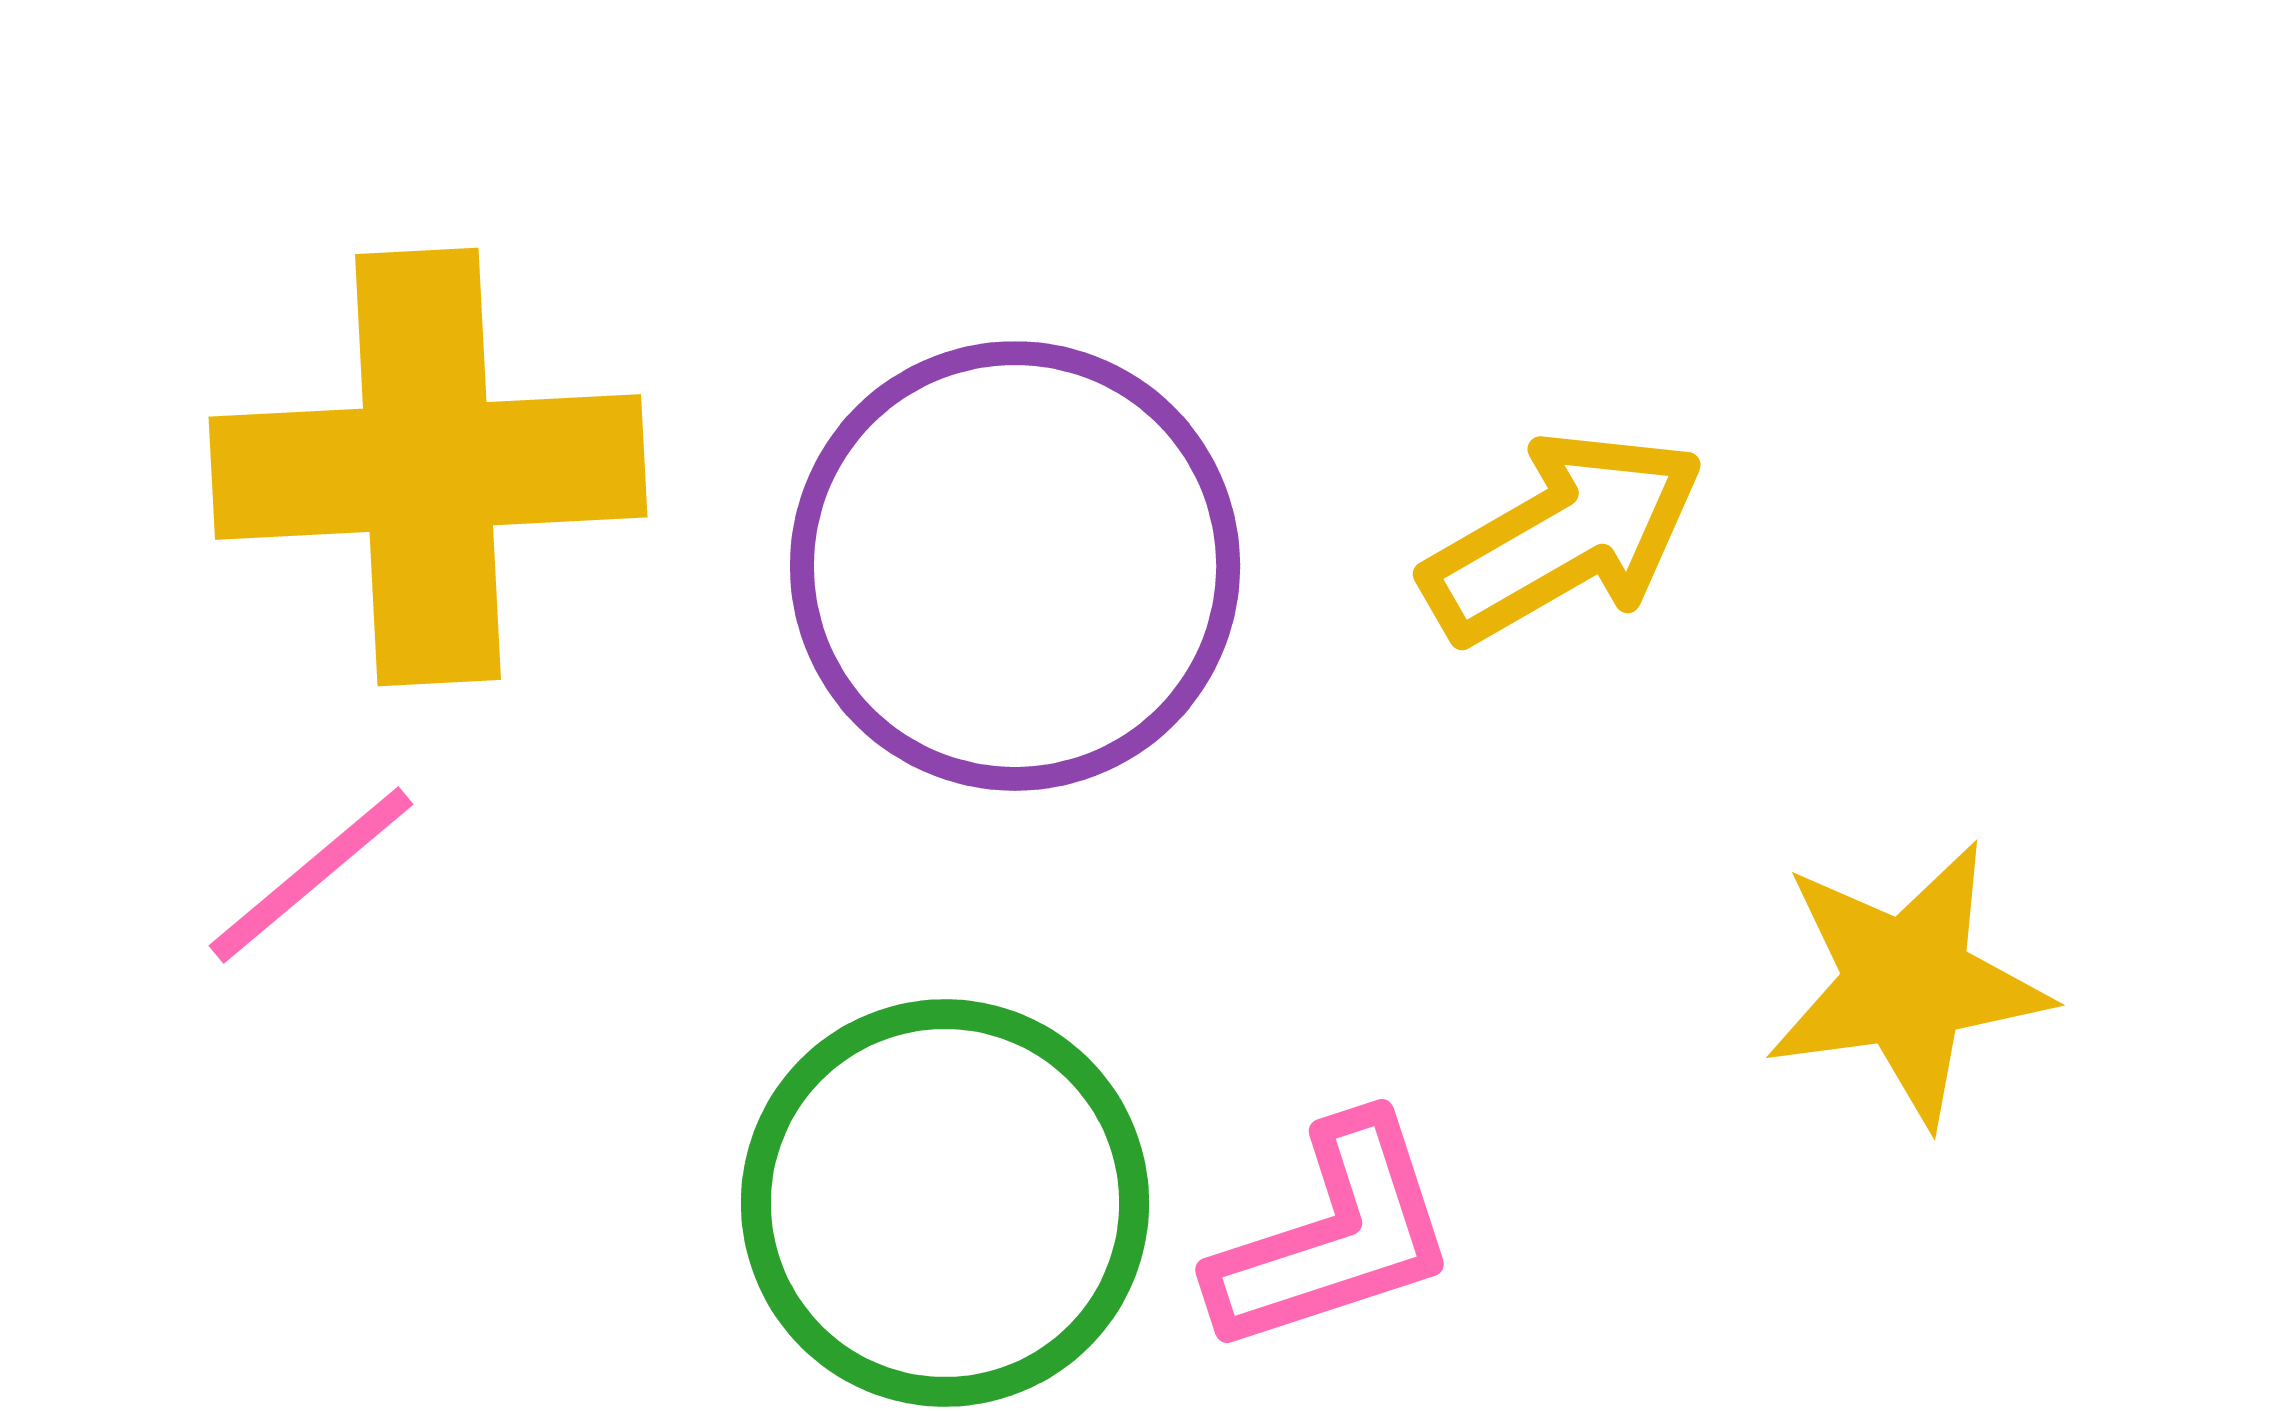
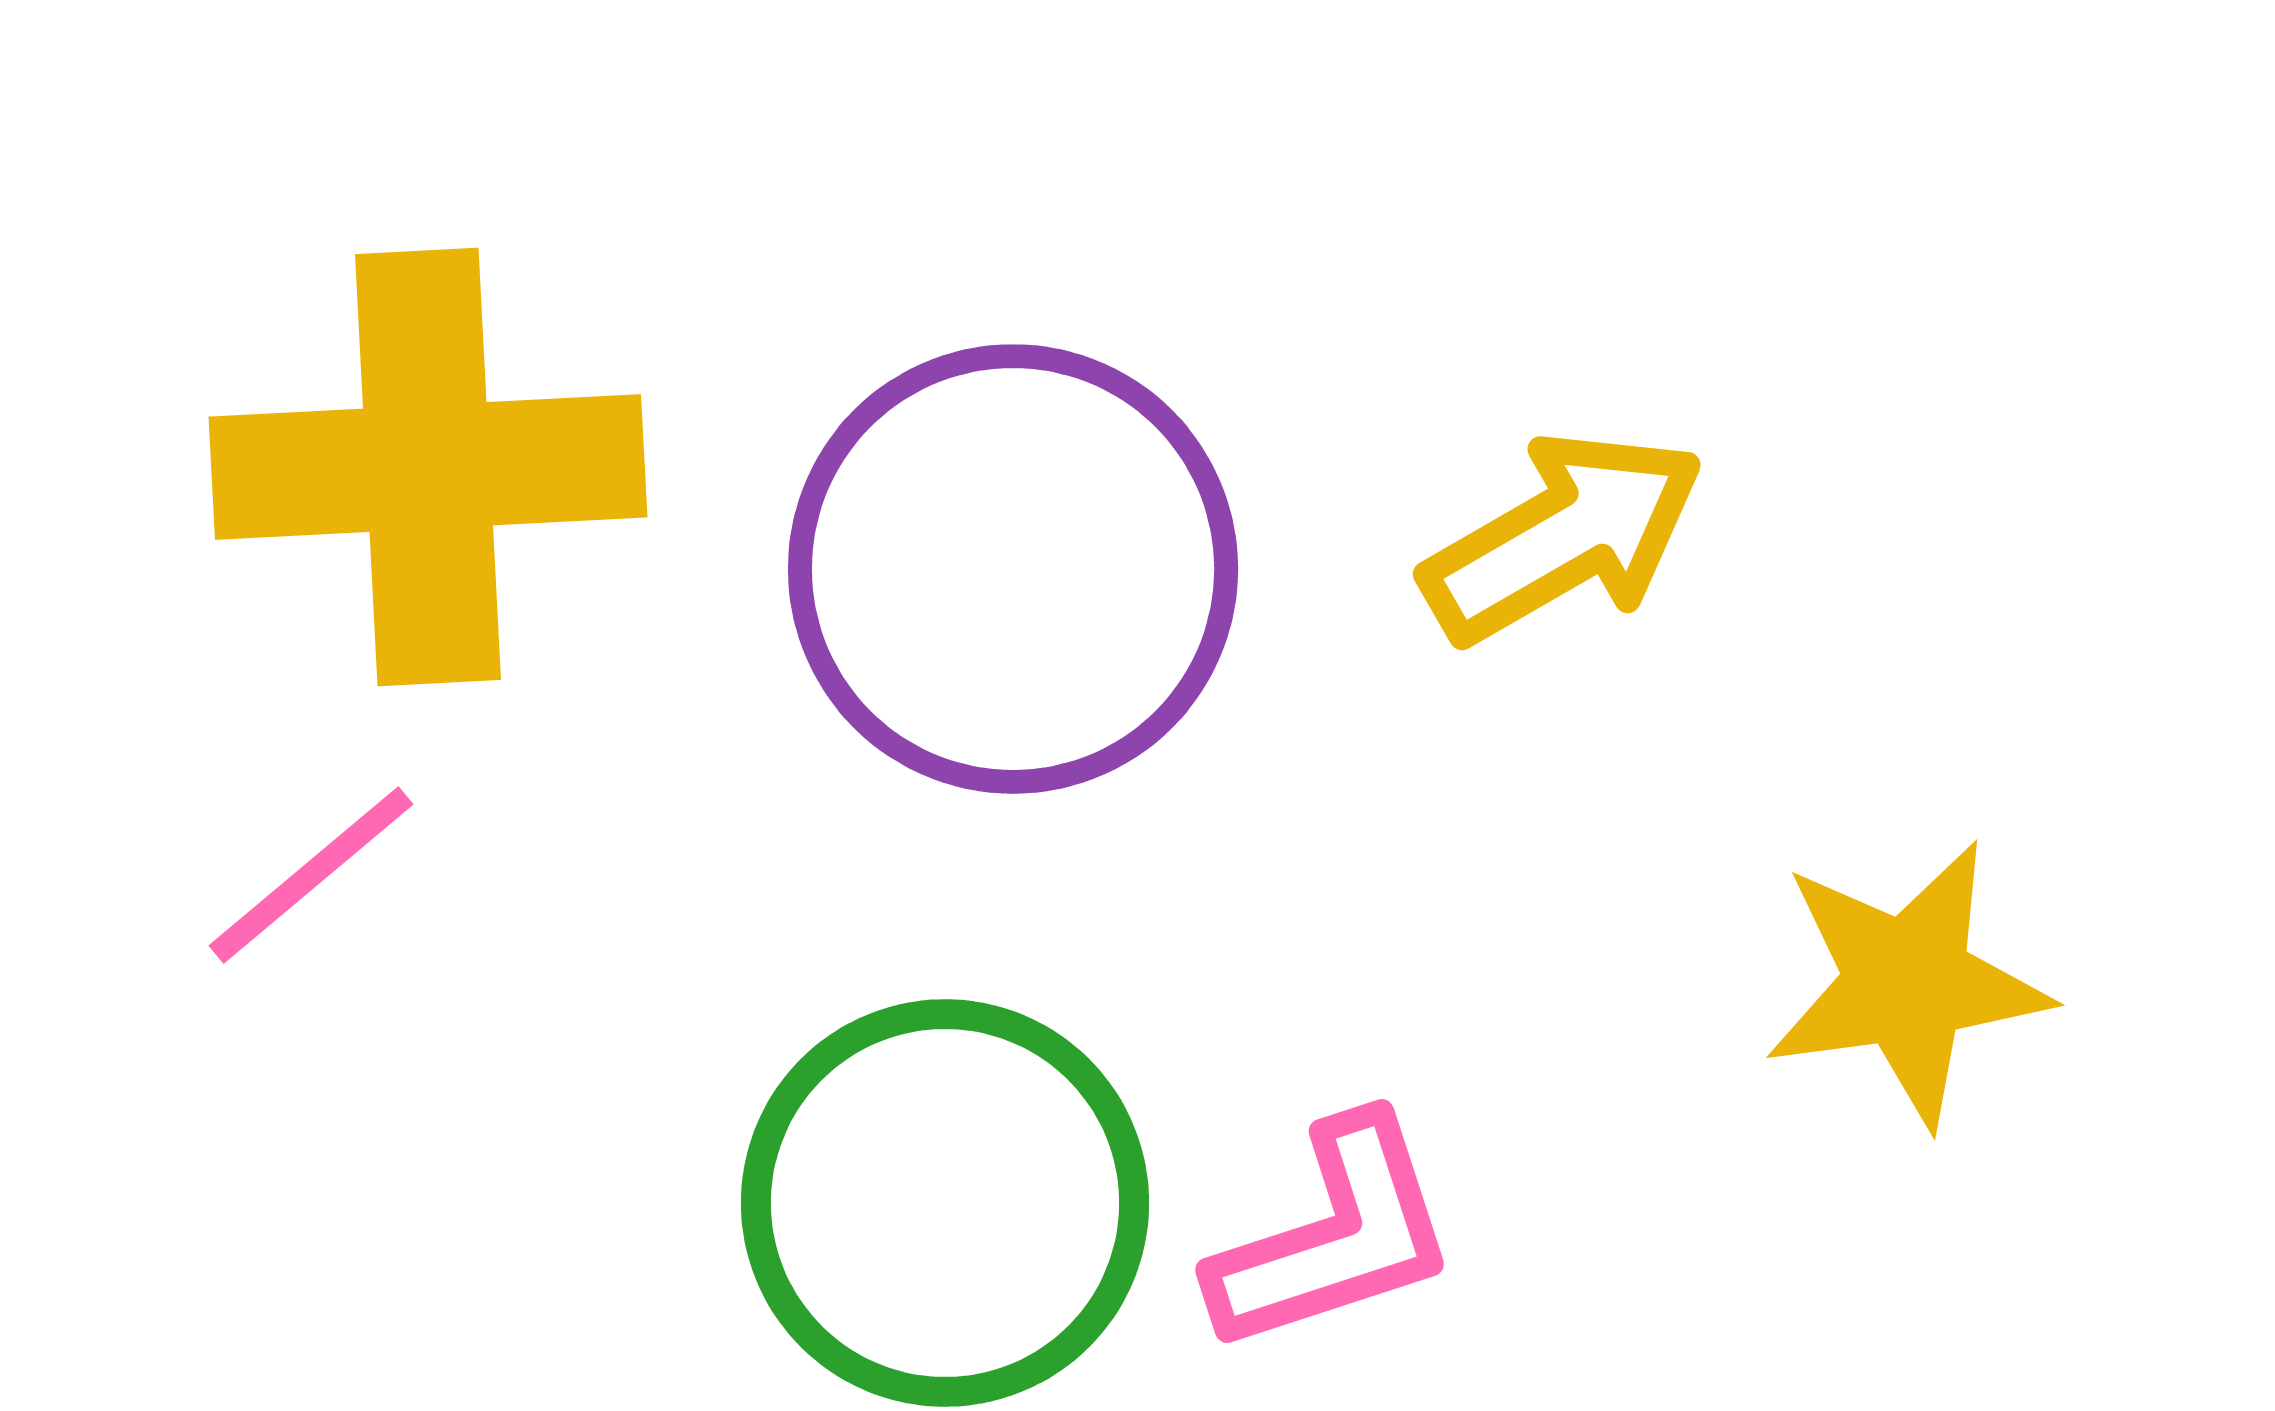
purple circle: moved 2 px left, 3 px down
